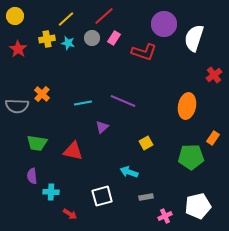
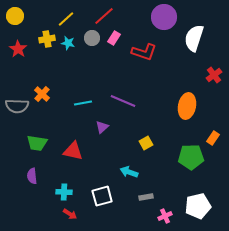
purple circle: moved 7 px up
cyan cross: moved 13 px right
